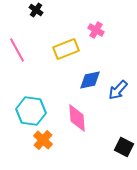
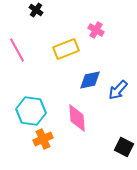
orange cross: moved 1 px up; rotated 24 degrees clockwise
